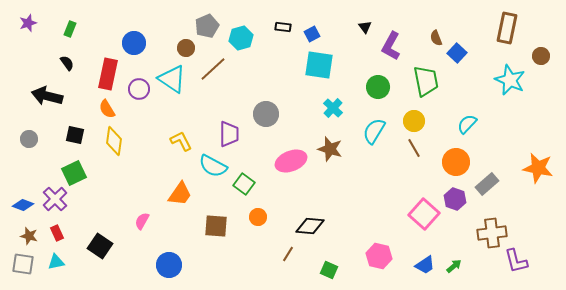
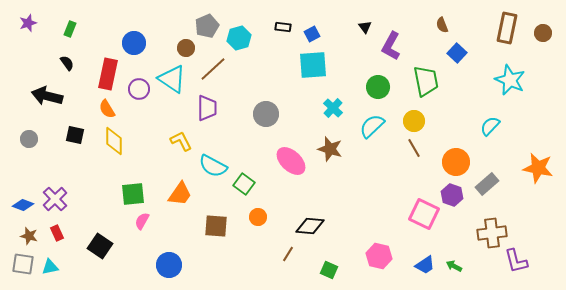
cyan hexagon at (241, 38): moved 2 px left
brown semicircle at (436, 38): moved 6 px right, 13 px up
brown circle at (541, 56): moved 2 px right, 23 px up
cyan square at (319, 65): moved 6 px left; rotated 12 degrees counterclockwise
cyan semicircle at (467, 124): moved 23 px right, 2 px down
cyan semicircle at (374, 131): moved 2 px left, 5 px up; rotated 16 degrees clockwise
purple trapezoid at (229, 134): moved 22 px left, 26 px up
yellow diamond at (114, 141): rotated 8 degrees counterclockwise
pink ellipse at (291, 161): rotated 64 degrees clockwise
green square at (74, 173): moved 59 px right, 21 px down; rotated 20 degrees clockwise
purple hexagon at (455, 199): moved 3 px left, 4 px up
pink square at (424, 214): rotated 16 degrees counterclockwise
cyan triangle at (56, 262): moved 6 px left, 5 px down
green arrow at (454, 266): rotated 112 degrees counterclockwise
